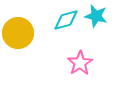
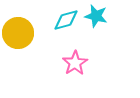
pink star: moved 5 px left
